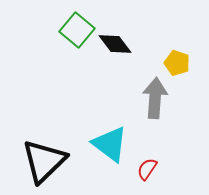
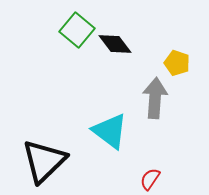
cyan triangle: moved 13 px up
red semicircle: moved 3 px right, 10 px down
